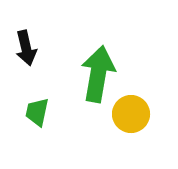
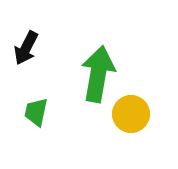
black arrow: rotated 40 degrees clockwise
green trapezoid: moved 1 px left
